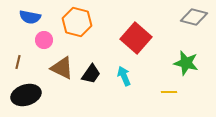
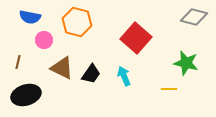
yellow line: moved 3 px up
